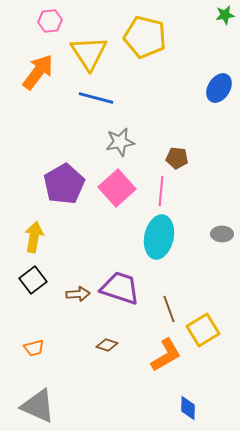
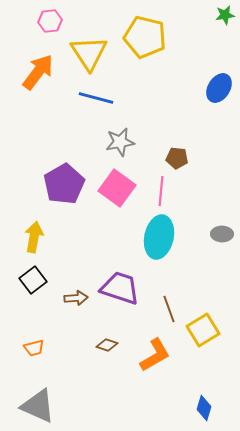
pink square: rotated 12 degrees counterclockwise
brown arrow: moved 2 px left, 4 px down
orange L-shape: moved 11 px left
blue diamond: moved 16 px right; rotated 15 degrees clockwise
